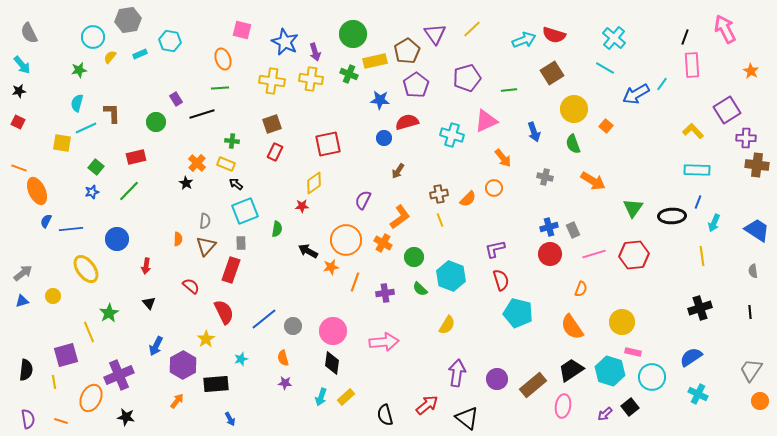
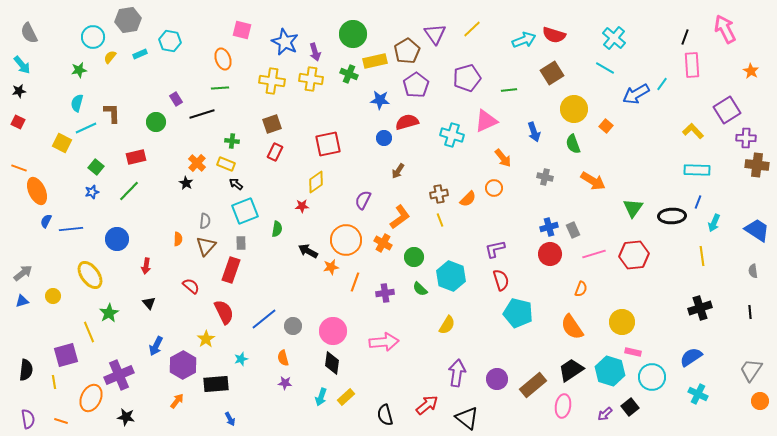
yellow square at (62, 143): rotated 18 degrees clockwise
yellow diamond at (314, 183): moved 2 px right, 1 px up
yellow ellipse at (86, 269): moved 4 px right, 6 px down
